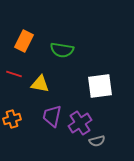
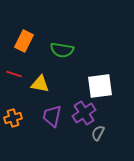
orange cross: moved 1 px right, 1 px up
purple cross: moved 4 px right, 10 px up
gray semicircle: moved 1 px right, 8 px up; rotated 133 degrees clockwise
